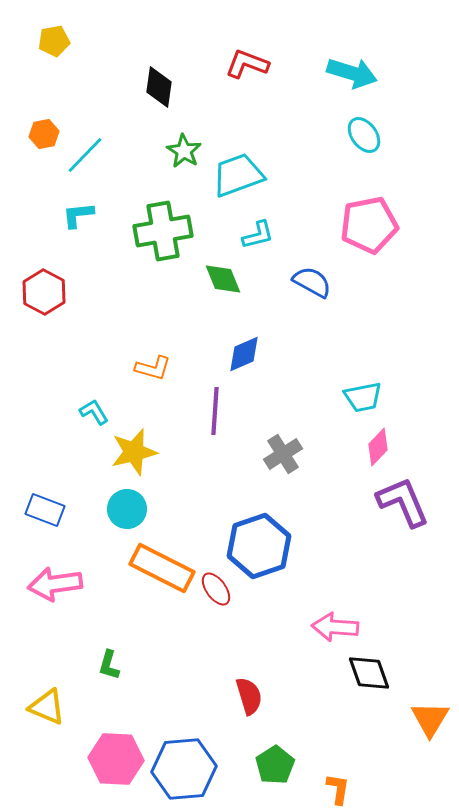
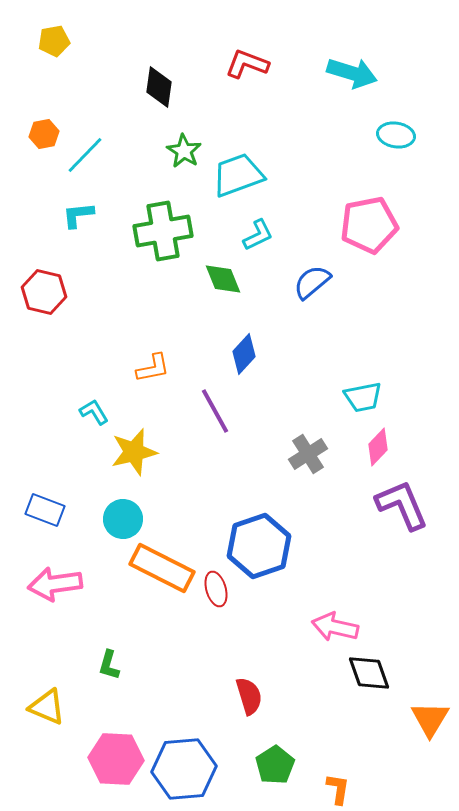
cyan ellipse at (364, 135): moved 32 px right; rotated 45 degrees counterclockwise
cyan L-shape at (258, 235): rotated 12 degrees counterclockwise
blue semicircle at (312, 282): rotated 69 degrees counterclockwise
red hexagon at (44, 292): rotated 15 degrees counterclockwise
blue diamond at (244, 354): rotated 24 degrees counterclockwise
orange L-shape at (153, 368): rotated 27 degrees counterclockwise
purple line at (215, 411): rotated 33 degrees counterclockwise
gray cross at (283, 454): moved 25 px right
purple L-shape at (403, 502): moved 1 px left, 3 px down
cyan circle at (127, 509): moved 4 px left, 10 px down
red ellipse at (216, 589): rotated 20 degrees clockwise
pink arrow at (335, 627): rotated 9 degrees clockwise
